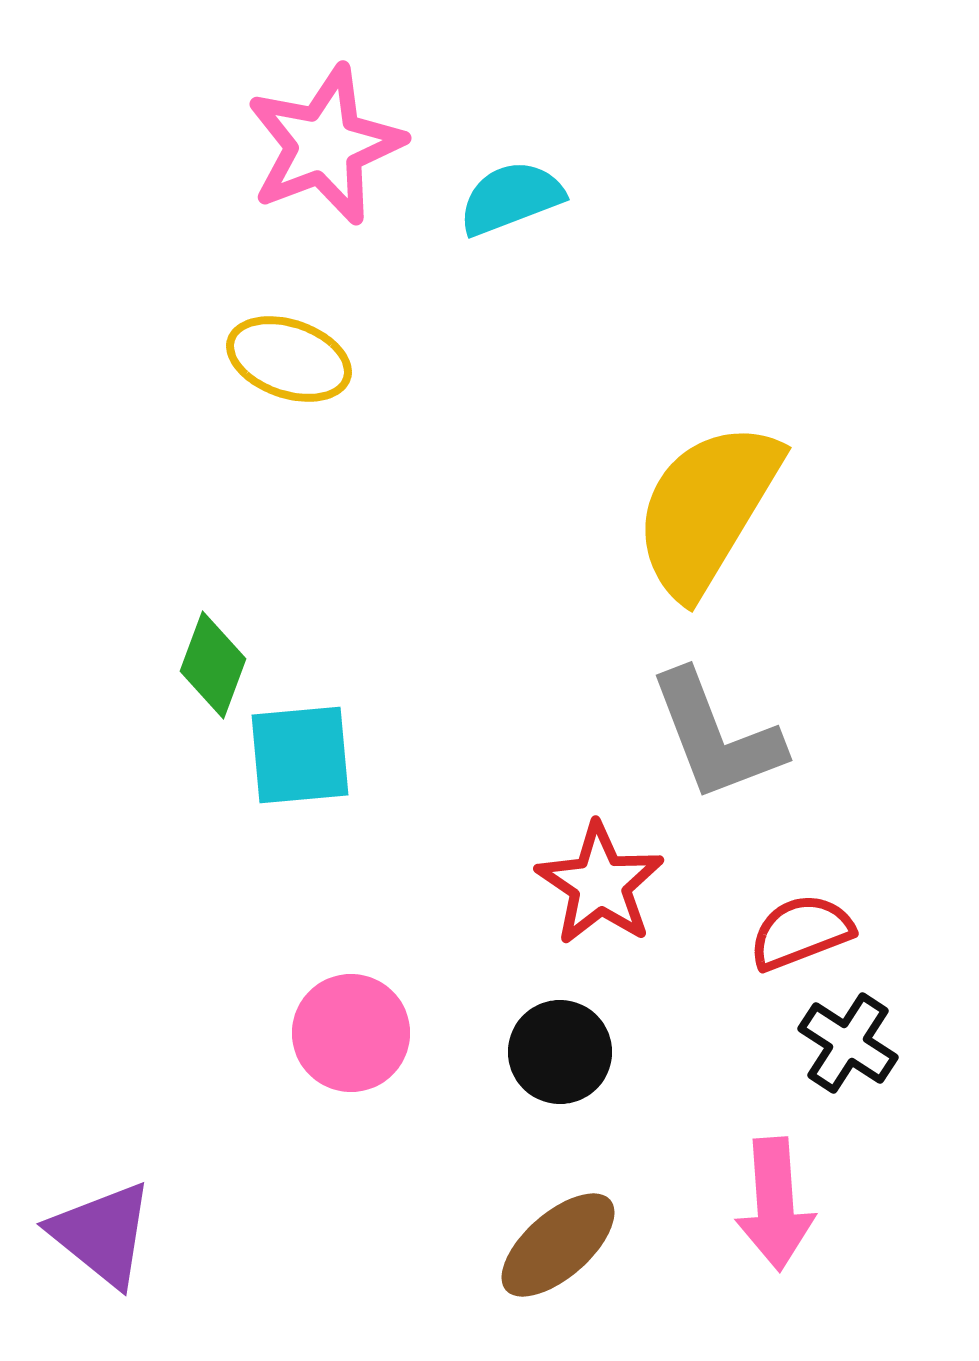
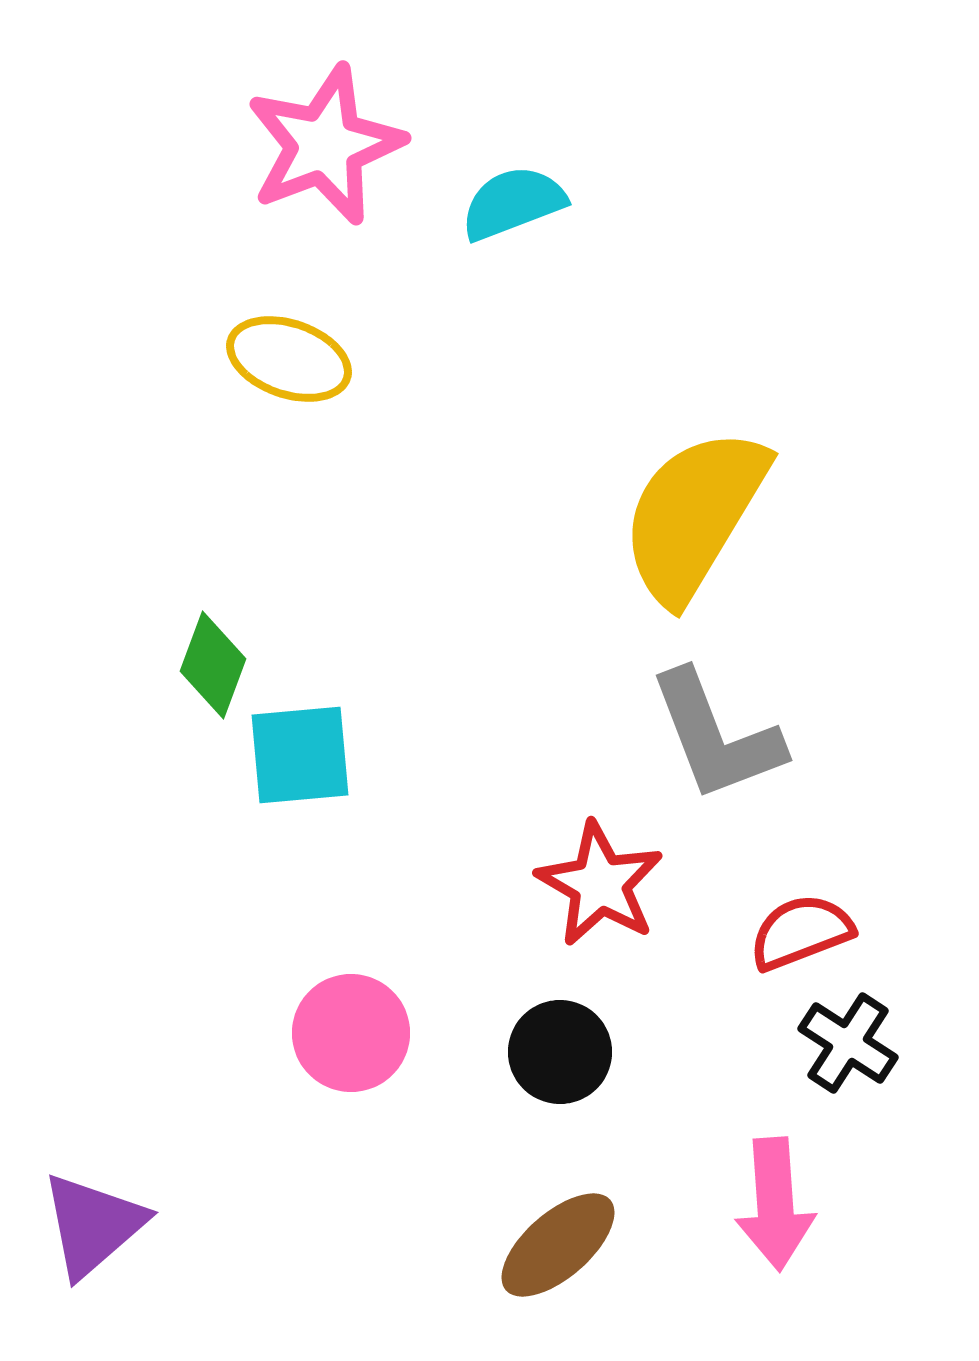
cyan semicircle: moved 2 px right, 5 px down
yellow semicircle: moved 13 px left, 6 px down
red star: rotated 4 degrees counterclockwise
purple triangle: moved 9 px left, 9 px up; rotated 40 degrees clockwise
